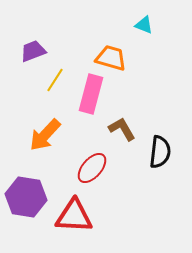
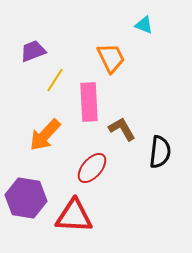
orange trapezoid: rotated 48 degrees clockwise
pink rectangle: moved 2 px left, 8 px down; rotated 18 degrees counterclockwise
purple hexagon: moved 1 px down
